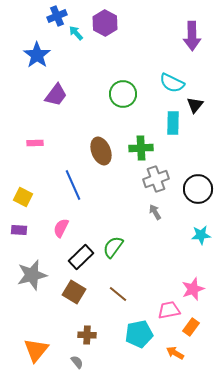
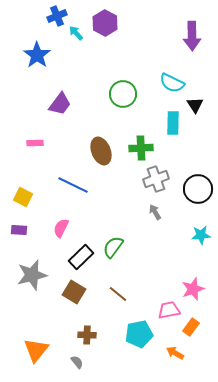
purple trapezoid: moved 4 px right, 9 px down
black triangle: rotated 12 degrees counterclockwise
blue line: rotated 40 degrees counterclockwise
